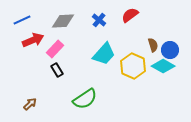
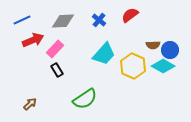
brown semicircle: rotated 104 degrees clockwise
